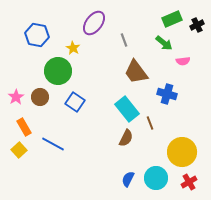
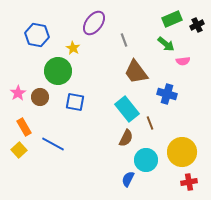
green arrow: moved 2 px right, 1 px down
pink star: moved 2 px right, 4 px up
blue square: rotated 24 degrees counterclockwise
cyan circle: moved 10 px left, 18 px up
red cross: rotated 21 degrees clockwise
